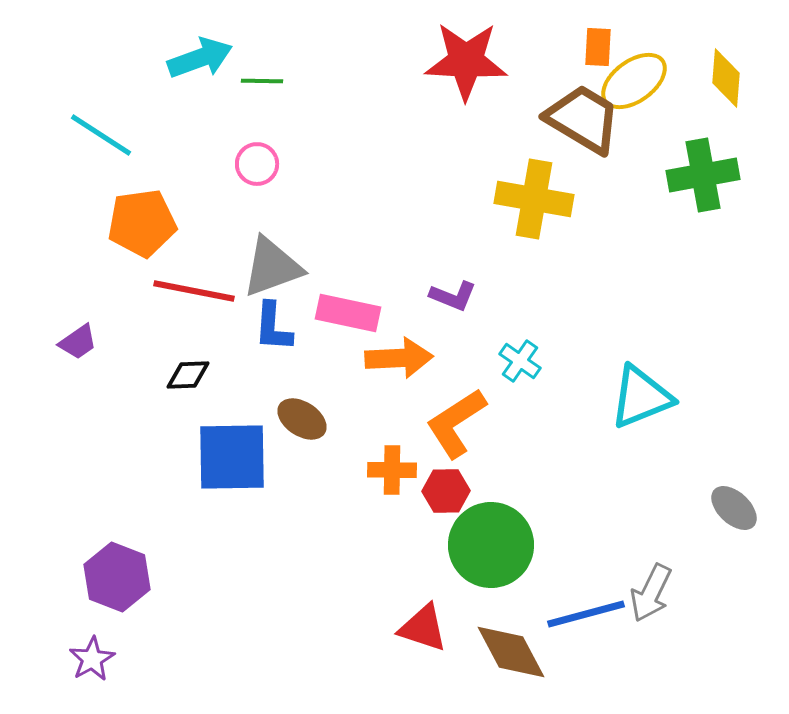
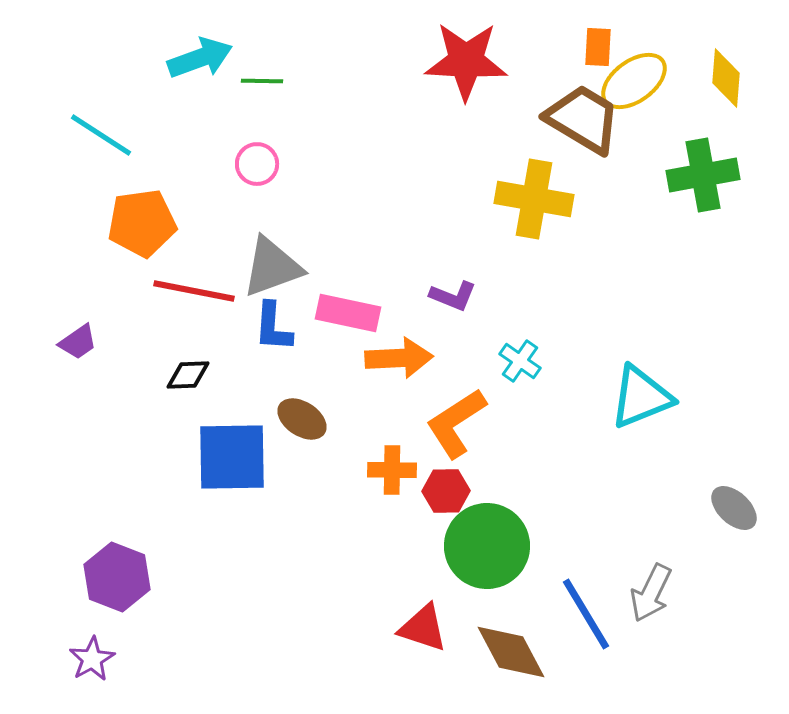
green circle: moved 4 px left, 1 px down
blue line: rotated 74 degrees clockwise
